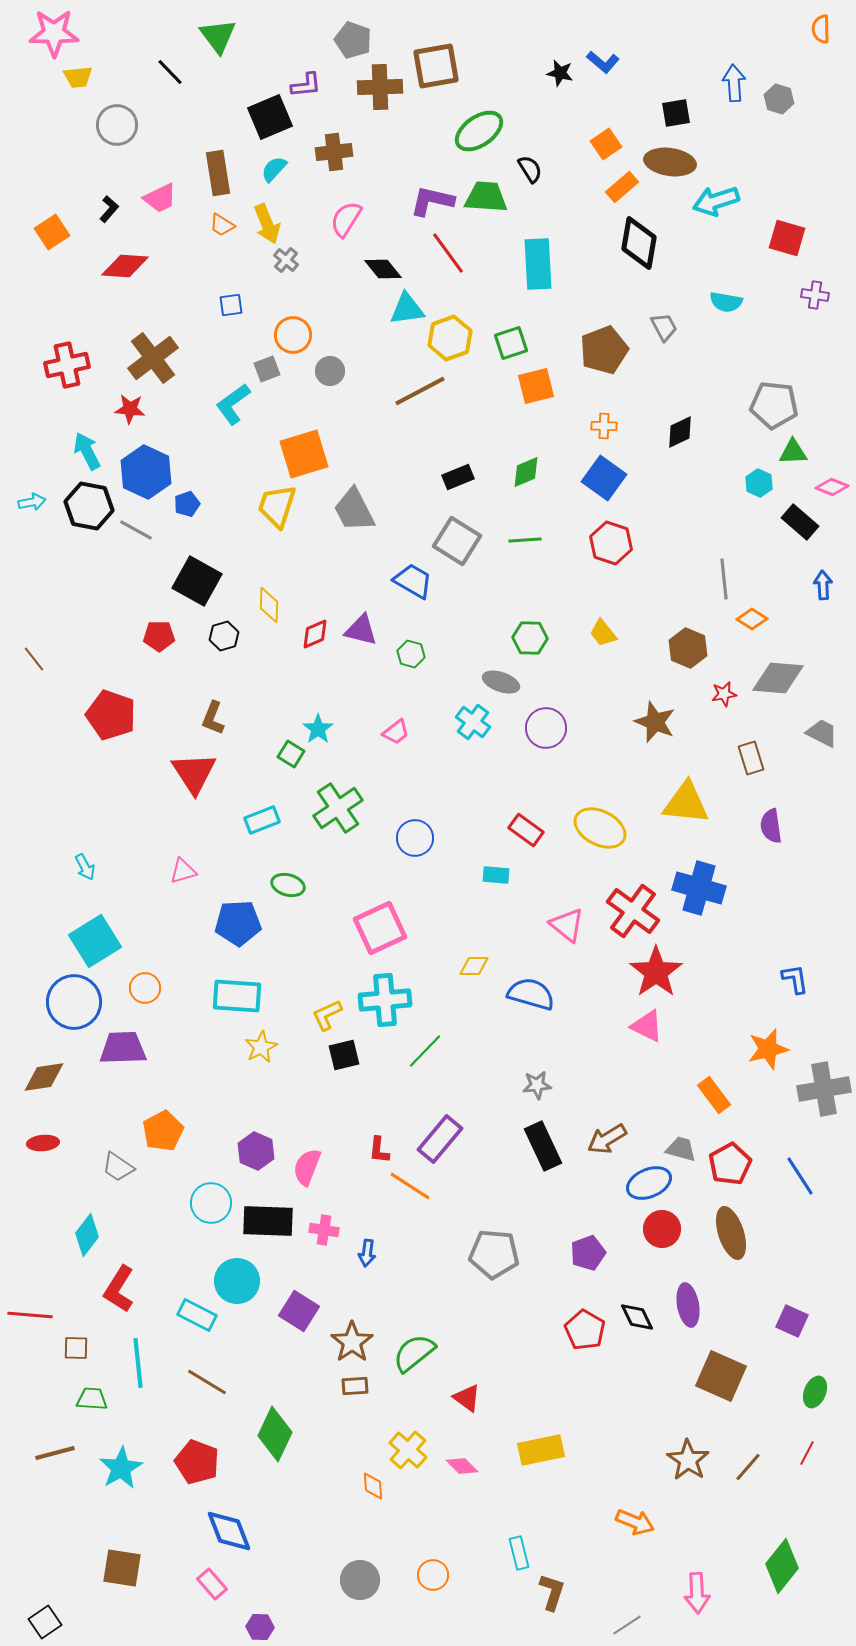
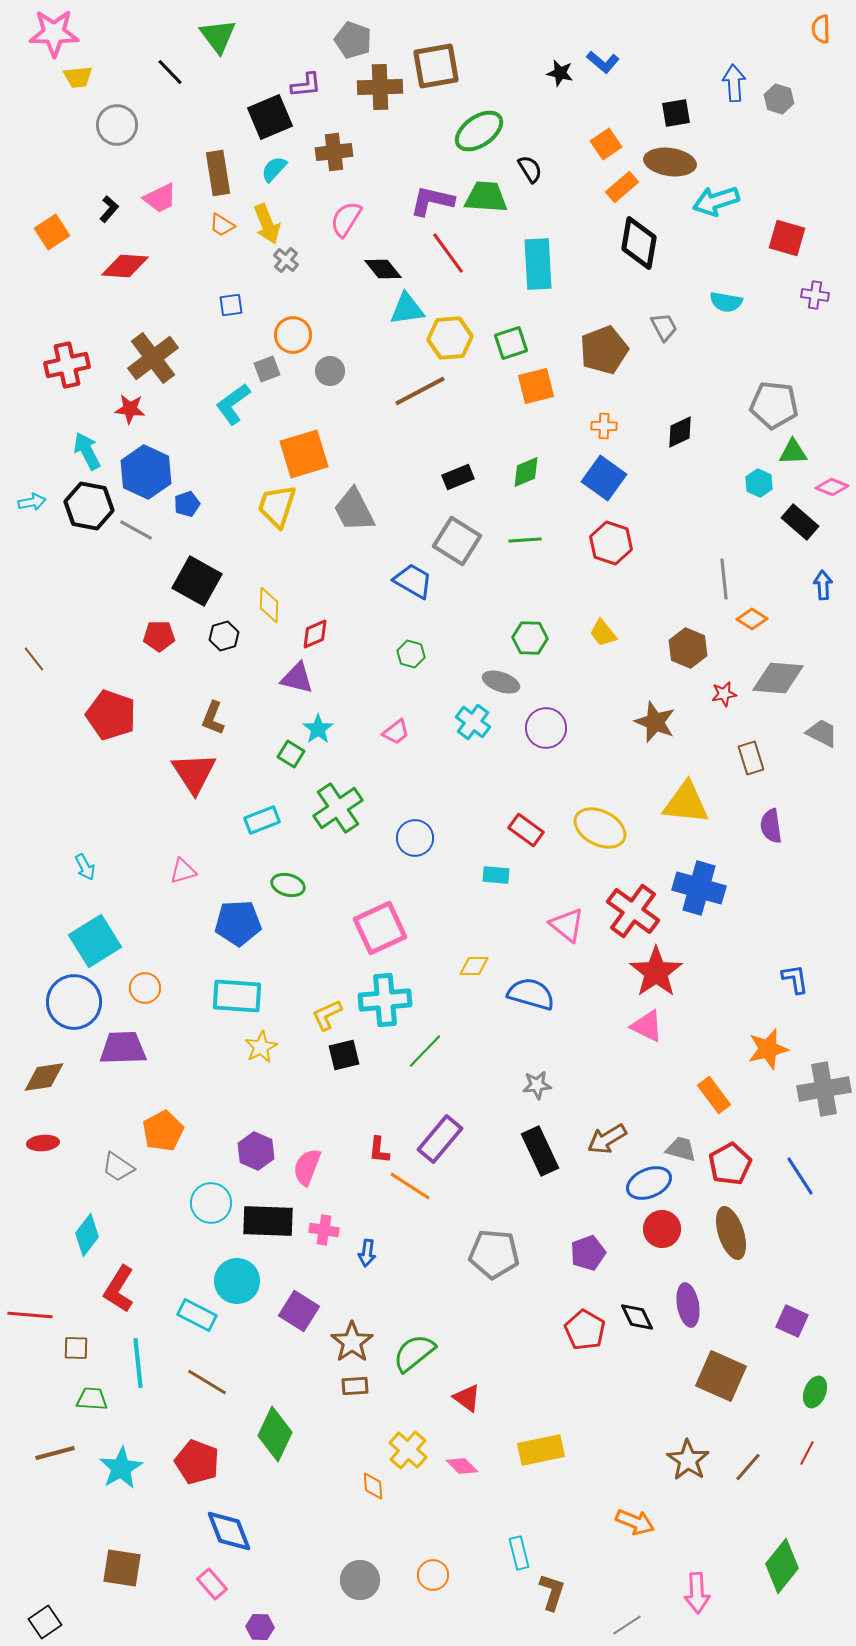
yellow hexagon at (450, 338): rotated 15 degrees clockwise
purple triangle at (361, 630): moved 64 px left, 48 px down
black rectangle at (543, 1146): moved 3 px left, 5 px down
